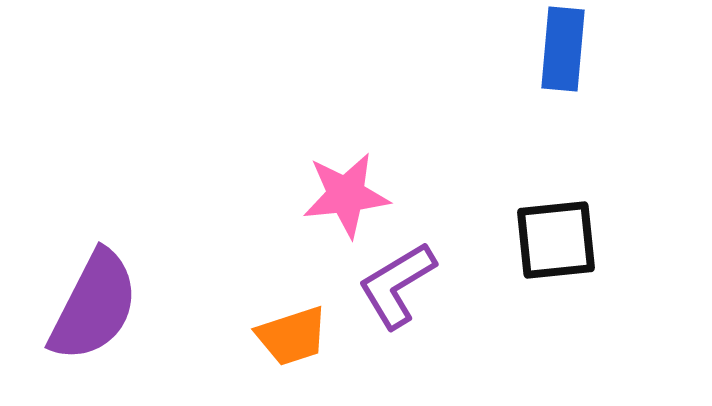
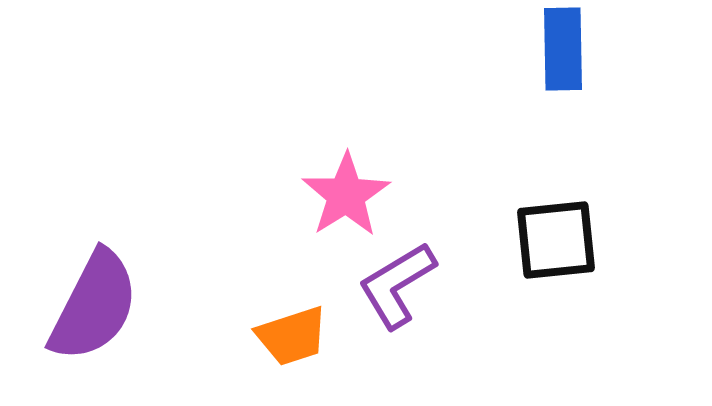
blue rectangle: rotated 6 degrees counterclockwise
pink star: rotated 26 degrees counterclockwise
